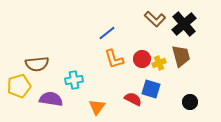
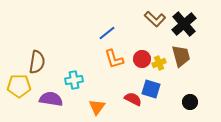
brown semicircle: moved 2 px up; rotated 75 degrees counterclockwise
yellow pentagon: rotated 15 degrees clockwise
